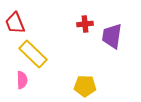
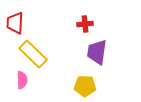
red trapezoid: rotated 25 degrees clockwise
purple trapezoid: moved 15 px left, 16 px down
